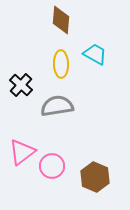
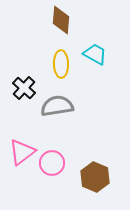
black cross: moved 3 px right, 3 px down
pink circle: moved 3 px up
